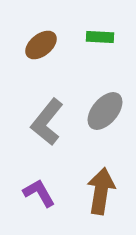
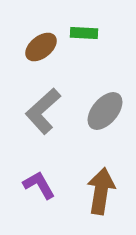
green rectangle: moved 16 px left, 4 px up
brown ellipse: moved 2 px down
gray L-shape: moved 4 px left, 11 px up; rotated 9 degrees clockwise
purple L-shape: moved 8 px up
